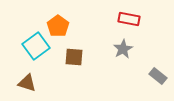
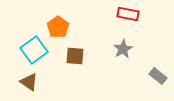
red rectangle: moved 1 px left, 5 px up
orange pentagon: moved 1 px down
cyan square: moved 2 px left, 4 px down
brown square: moved 1 px right, 1 px up
brown triangle: moved 2 px right, 1 px up; rotated 18 degrees clockwise
